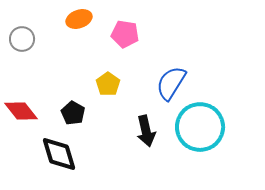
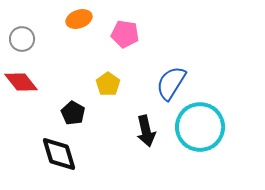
red diamond: moved 29 px up
